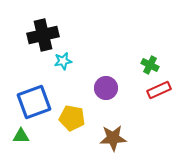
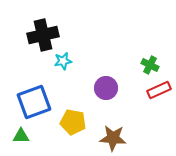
yellow pentagon: moved 1 px right, 4 px down
brown star: rotated 8 degrees clockwise
